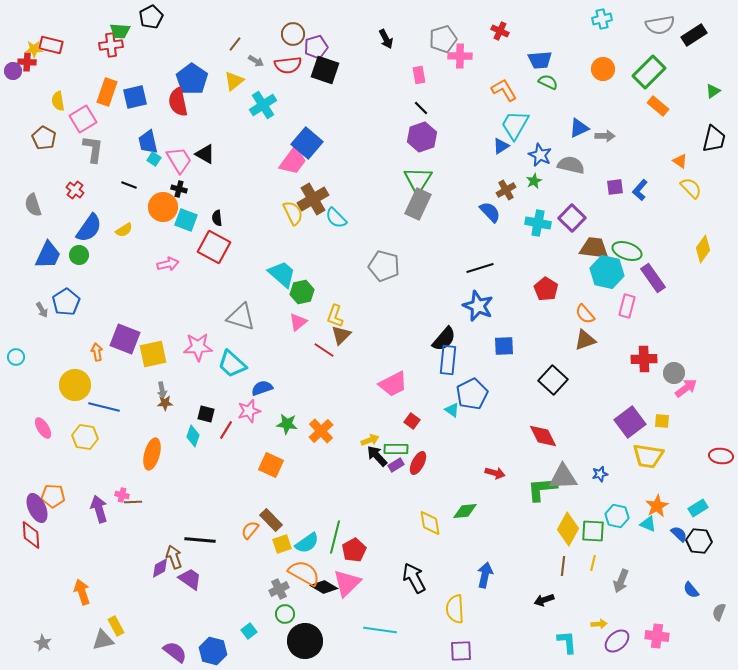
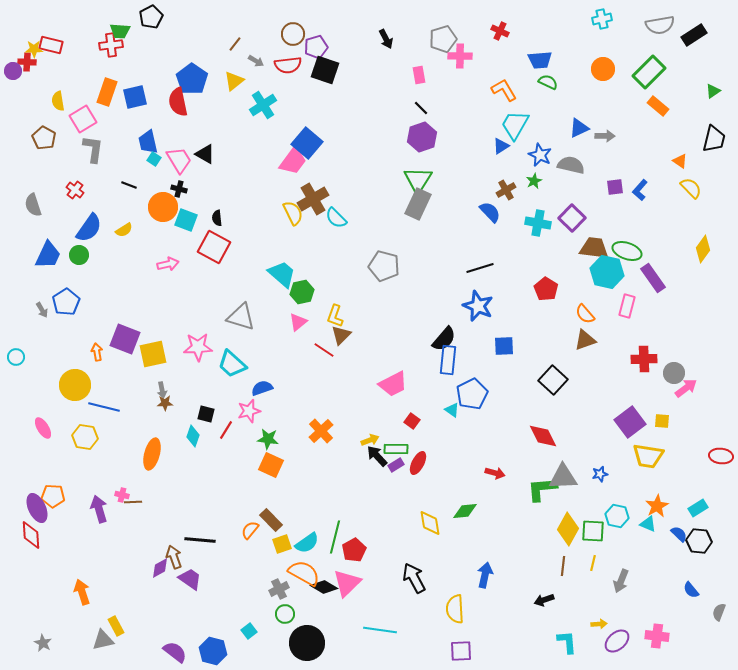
green star at (287, 424): moved 19 px left, 15 px down
black circle at (305, 641): moved 2 px right, 2 px down
